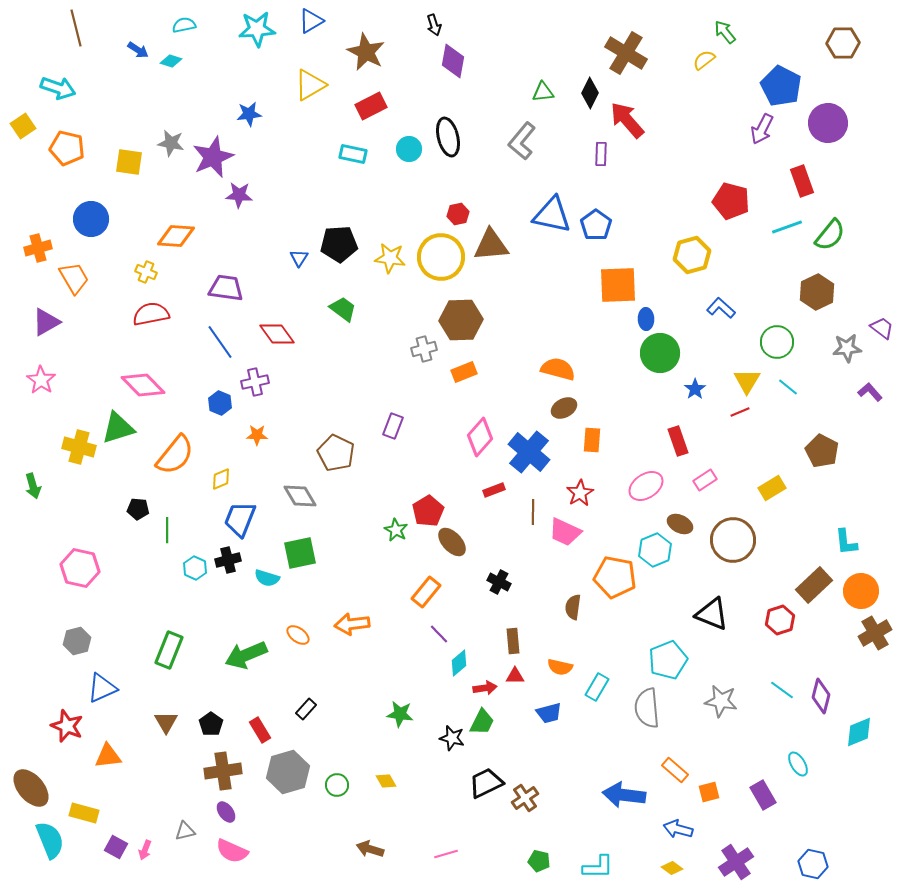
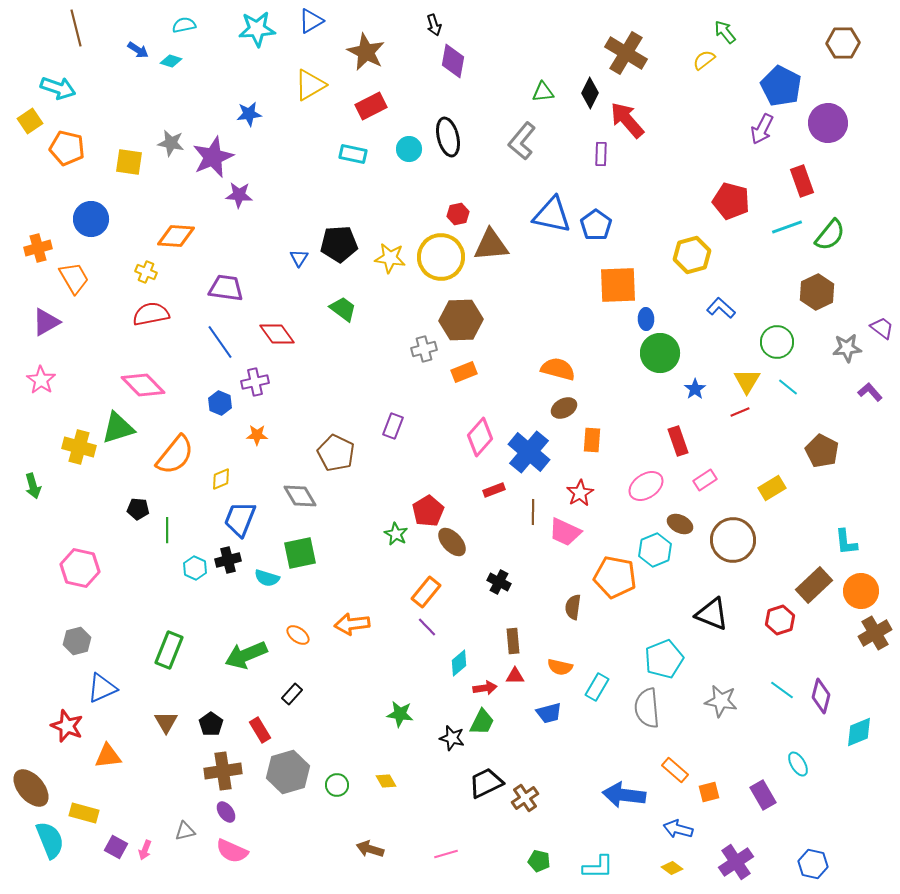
yellow square at (23, 126): moved 7 px right, 5 px up
green star at (396, 530): moved 4 px down
purple line at (439, 634): moved 12 px left, 7 px up
cyan pentagon at (668, 660): moved 4 px left, 1 px up
black rectangle at (306, 709): moved 14 px left, 15 px up
